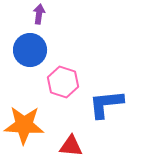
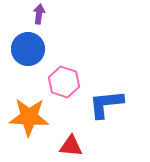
blue circle: moved 2 px left, 1 px up
pink hexagon: moved 1 px right
orange star: moved 5 px right, 8 px up
